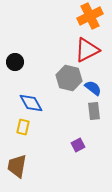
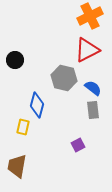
black circle: moved 2 px up
gray hexagon: moved 5 px left
blue diamond: moved 6 px right, 2 px down; rotated 45 degrees clockwise
gray rectangle: moved 1 px left, 1 px up
